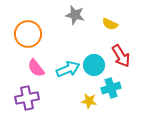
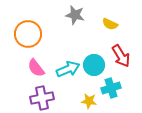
purple cross: moved 15 px right
